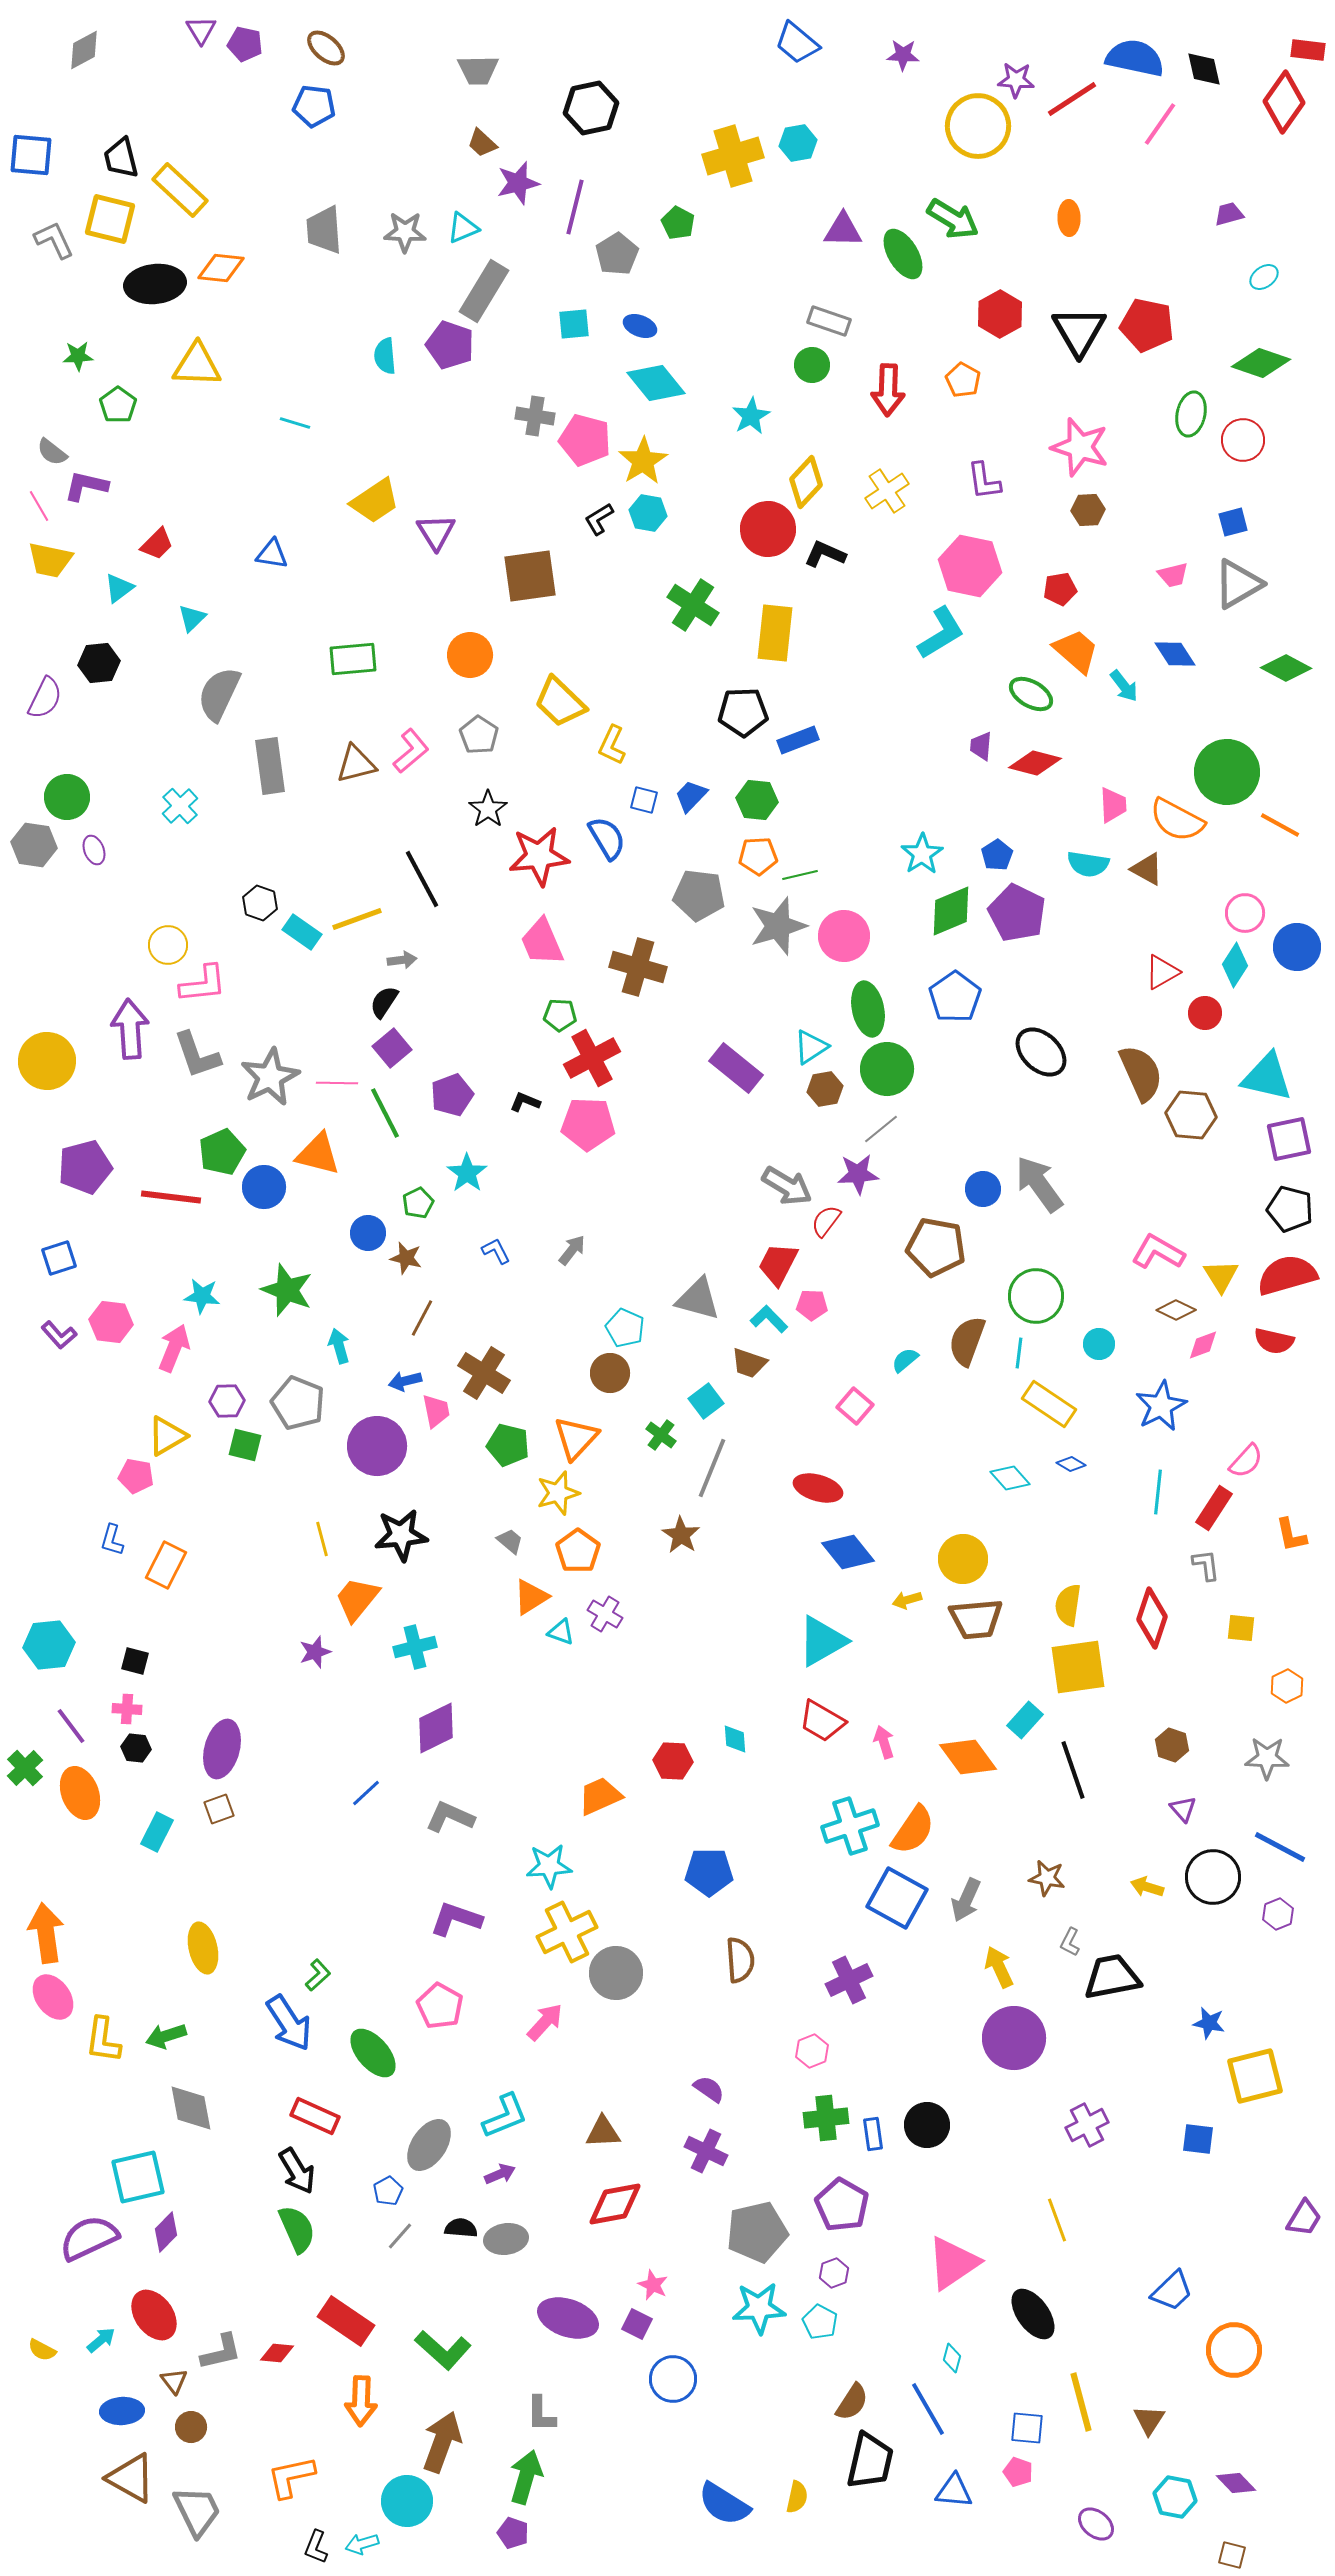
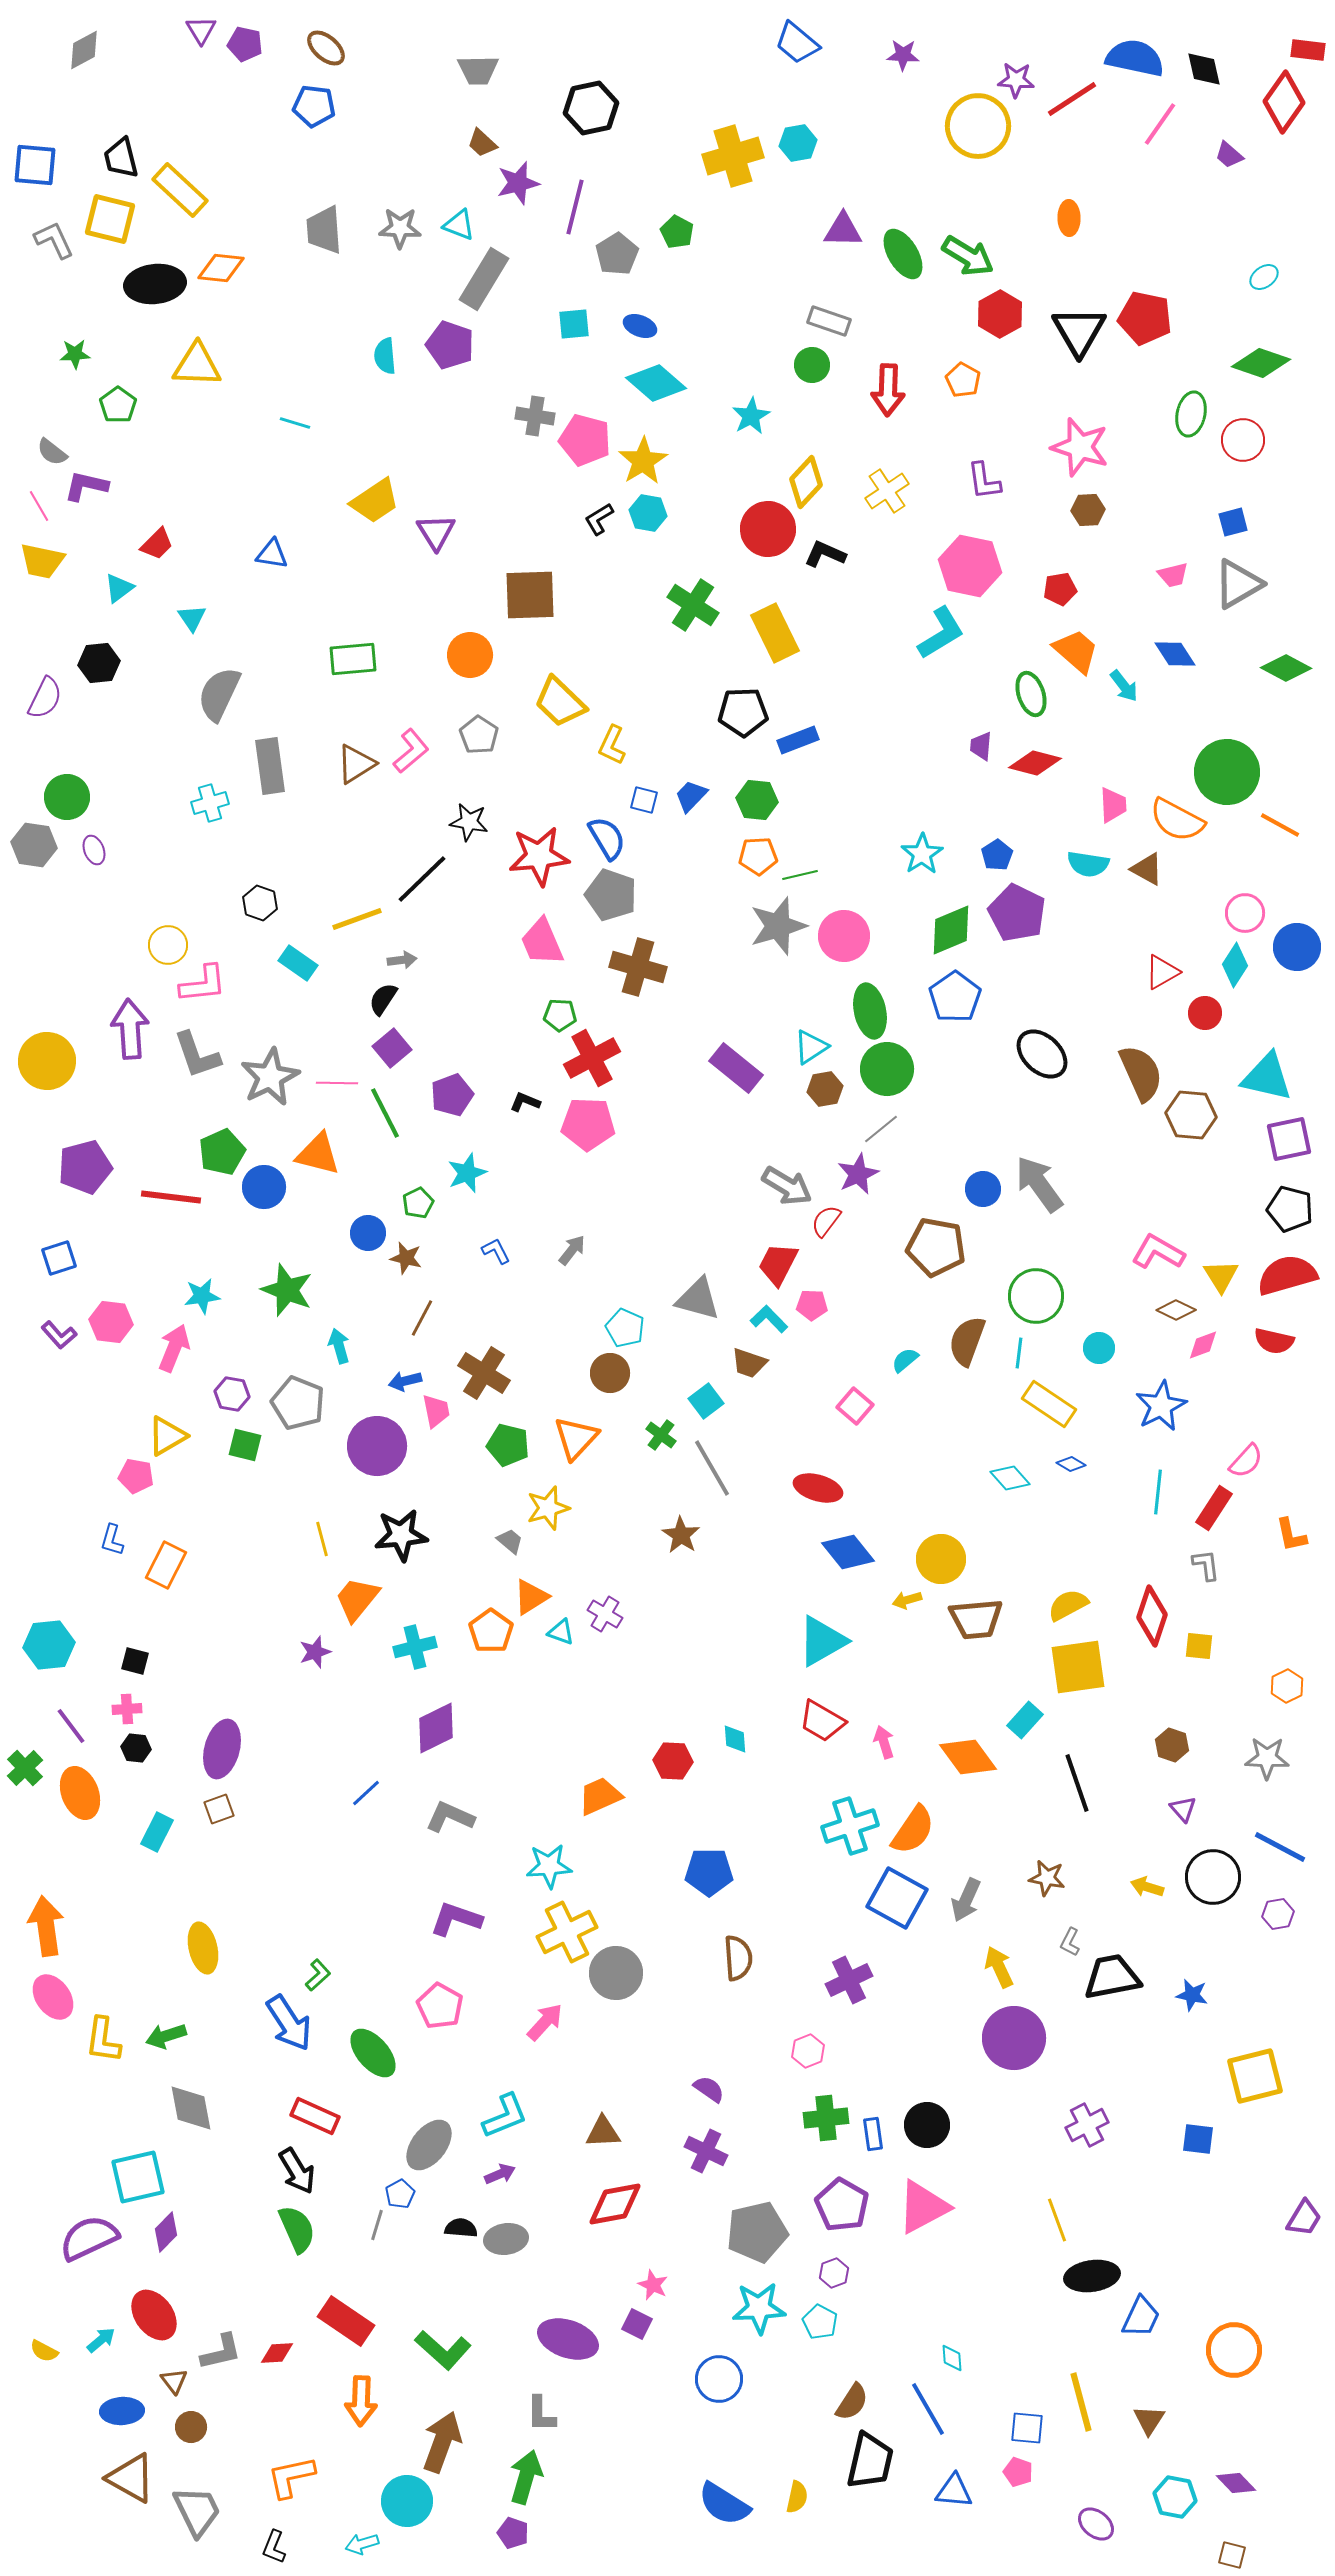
blue square at (31, 155): moved 4 px right, 10 px down
purple trapezoid at (1229, 214): moved 59 px up; rotated 124 degrees counterclockwise
green arrow at (953, 219): moved 15 px right, 37 px down
green pentagon at (678, 223): moved 1 px left, 9 px down
cyan triangle at (463, 228): moved 4 px left, 3 px up; rotated 44 degrees clockwise
gray star at (405, 232): moved 5 px left, 4 px up
gray rectangle at (484, 291): moved 12 px up
red pentagon at (1147, 325): moved 2 px left, 7 px up
green star at (78, 356): moved 3 px left, 2 px up
cyan diamond at (656, 383): rotated 10 degrees counterclockwise
yellow trapezoid at (50, 560): moved 8 px left, 1 px down
brown square at (530, 576): moved 19 px down; rotated 6 degrees clockwise
cyan triangle at (192, 618): rotated 20 degrees counterclockwise
yellow rectangle at (775, 633): rotated 32 degrees counterclockwise
green ellipse at (1031, 694): rotated 42 degrees clockwise
brown triangle at (356, 764): rotated 18 degrees counterclockwise
cyan cross at (180, 806): moved 30 px right, 3 px up; rotated 27 degrees clockwise
black star at (488, 809): moved 19 px left, 13 px down; rotated 27 degrees counterclockwise
black line at (422, 879): rotated 74 degrees clockwise
gray pentagon at (699, 895): moved 88 px left; rotated 12 degrees clockwise
green diamond at (951, 911): moved 19 px down
cyan rectangle at (302, 932): moved 4 px left, 31 px down
black semicircle at (384, 1002): moved 1 px left, 3 px up
green ellipse at (868, 1009): moved 2 px right, 2 px down
black ellipse at (1041, 1052): moved 1 px right, 2 px down
cyan star at (467, 1173): rotated 15 degrees clockwise
purple star at (858, 1174): rotated 21 degrees counterclockwise
cyan star at (202, 1296): rotated 15 degrees counterclockwise
cyan circle at (1099, 1344): moved 4 px down
purple hexagon at (227, 1401): moved 5 px right, 7 px up; rotated 12 degrees clockwise
gray line at (712, 1468): rotated 52 degrees counterclockwise
yellow star at (558, 1493): moved 10 px left, 15 px down
orange pentagon at (578, 1551): moved 87 px left, 80 px down
yellow circle at (963, 1559): moved 22 px left
yellow semicircle at (1068, 1605): rotated 54 degrees clockwise
red diamond at (1152, 1618): moved 2 px up
yellow square at (1241, 1628): moved 42 px left, 18 px down
pink cross at (127, 1709): rotated 8 degrees counterclockwise
black line at (1073, 1770): moved 4 px right, 13 px down
purple hexagon at (1278, 1914): rotated 12 degrees clockwise
orange arrow at (46, 1933): moved 7 px up
brown semicircle at (740, 1960): moved 2 px left, 2 px up
blue star at (1209, 2023): moved 17 px left, 28 px up
pink hexagon at (812, 2051): moved 4 px left
gray ellipse at (429, 2145): rotated 4 degrees clockwise
blue pentagon at (388, 2191): moved 12 px right, 3 px down
gray line at (400, 2236): moved 23 px left, 11 px up; rotated 24 degrees counterclockwise
pink triangle at (953, 2263): moved 30 px left, 56 px up; rotated 6 degrees clockwise
blue trapezoid at (1172, 2291): moved 31 px left, 26 px down; rotated 21 degrees counterclockwise
black ellipse at (1033, 2314): moved 59 px right, 38 px up; rotated 62 degrees counterclockwise
purple ellipse at (568, 2318): moved 21 px down
yellow semicircle at (42, 2350): moved 2 px right, 1 px down
red diamond at (277, 2353): rotated 8 degrees counterclockwise
cyan diamond at (952, 2358): rotated 20 degrees counterclockwise
blue circle at (673, 2379): moved 46 px right
black L-shape at (316, 2547): moved 42 px left
